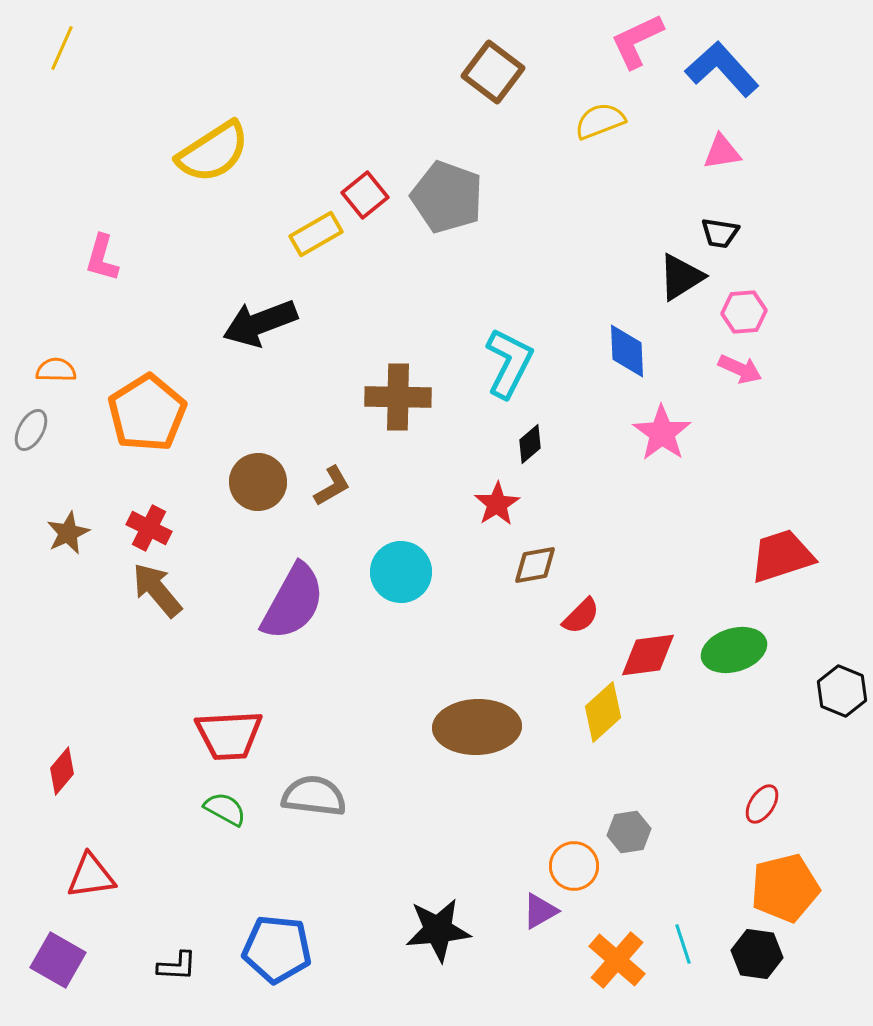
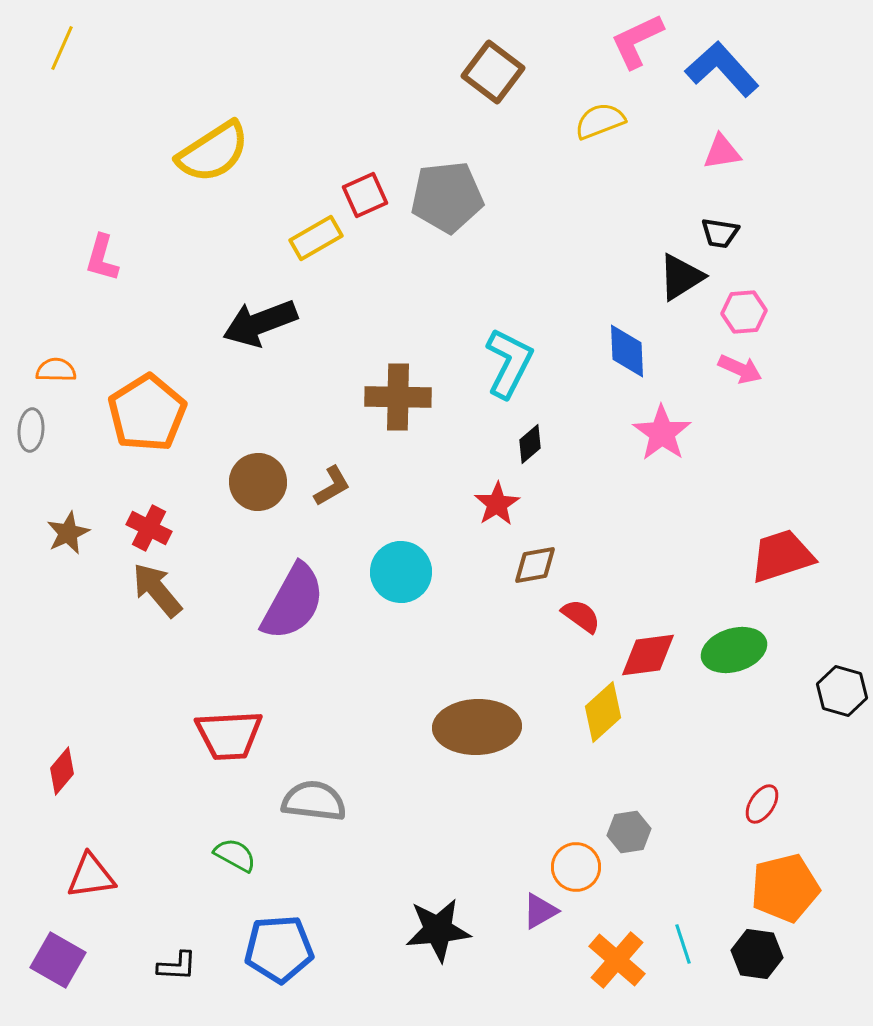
red square at (365, 195): rotated 15 degrees clockwise
gray pentagon at (447, 197): rotated 26 degrees counterclockwise
yellow rectangle at (316, 234): moved 4 px down
gray ellipse at (31, 430): rotated 24 degrees counterclockwise
red semicircle at (581, 616): rotated 99 degrees counterclockwise
black hexagon at (842, 691): rotated 6 degrees counterclockwise
gray semicircle at (314, 796): moved 5 px down
green semicircle at (225, 809): moved 10 px right, 46 px down
orange circle at (574, 866): moved 2 px right, 1 px down
blue pentagon at (277, 949): moved 2 px right; rotated 10 degrees counterclockwise
